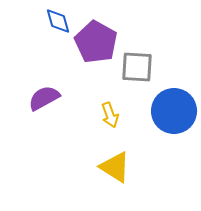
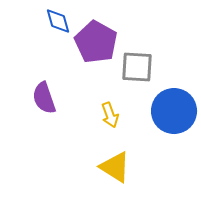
purple semicircle: rotated 80 degrees counterclockwise
